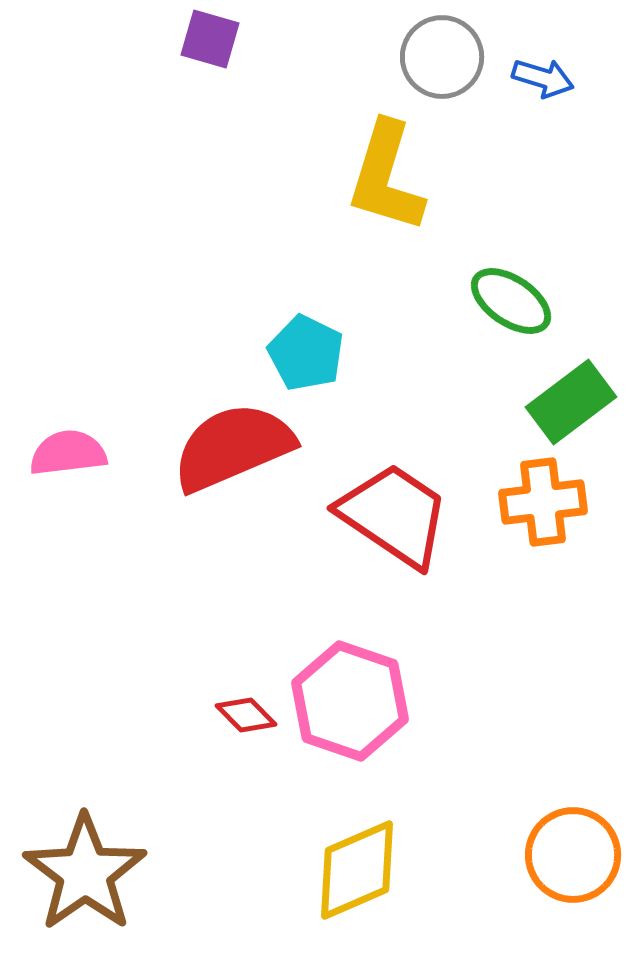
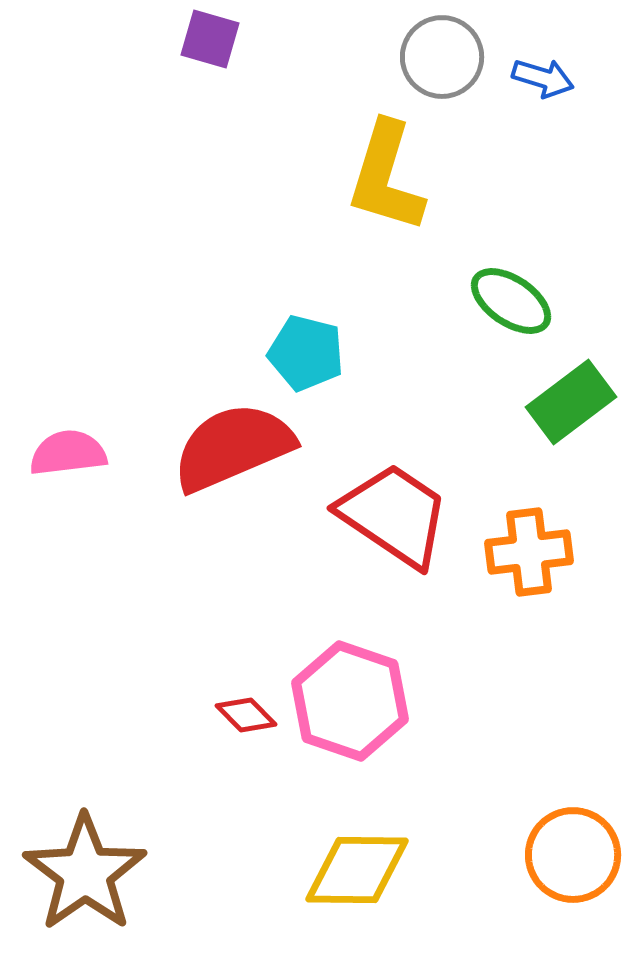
cyan pentagon: rotated 12 degrees counterclockwise
orange cross: moved 14 px left, 50 px down
yellow diamond: rotated 24 degrees clockwise
